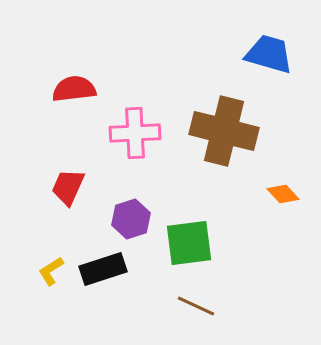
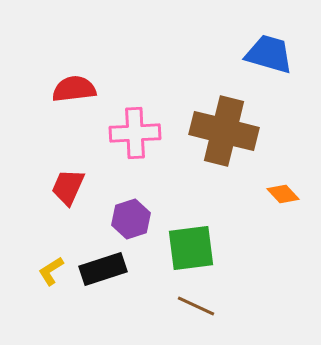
green square: moved 2 px right, 5 px down
